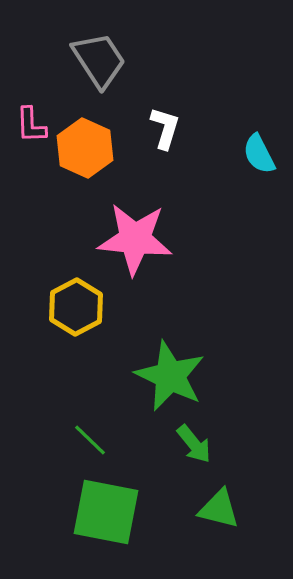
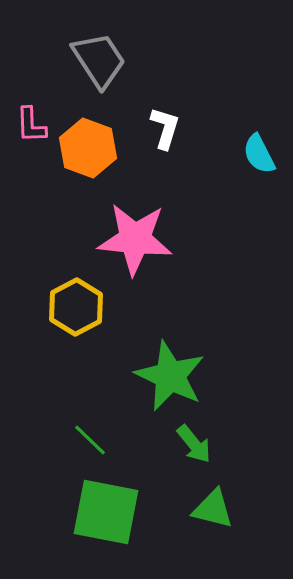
orange hexagon: moved 3 px right; rotated 4 degrees counterclockwise
green triangle: moved 6 px left
